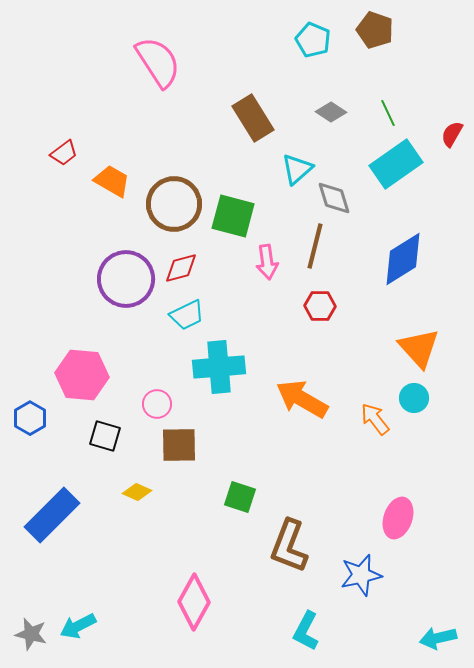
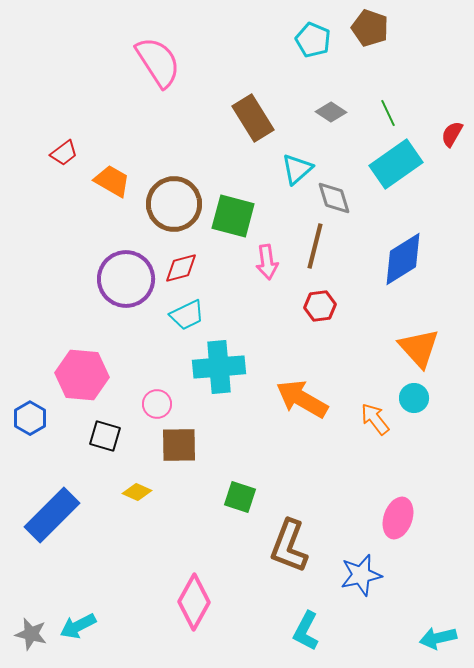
brown pentagon at (375, 30): moved 5 px left, 2 px up
red hexagon at (320, 306): rotated 8 degrees counterclockwise
